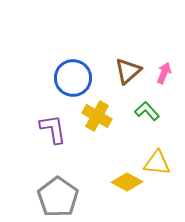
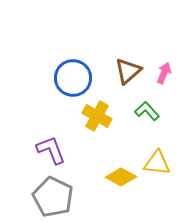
purple L-shape: moved 2 px left, 21 px down; rotated 12 degrees counterclockwise
yellow diamond: moved 6 px left, 5 px up
gray pentagon: moved 5 px left; rotated 9 degrees counterclockwise
